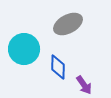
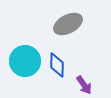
cyan circle: moved 1 px right, 12 px down
blue diamond: moved 1 px left, 2 px up
